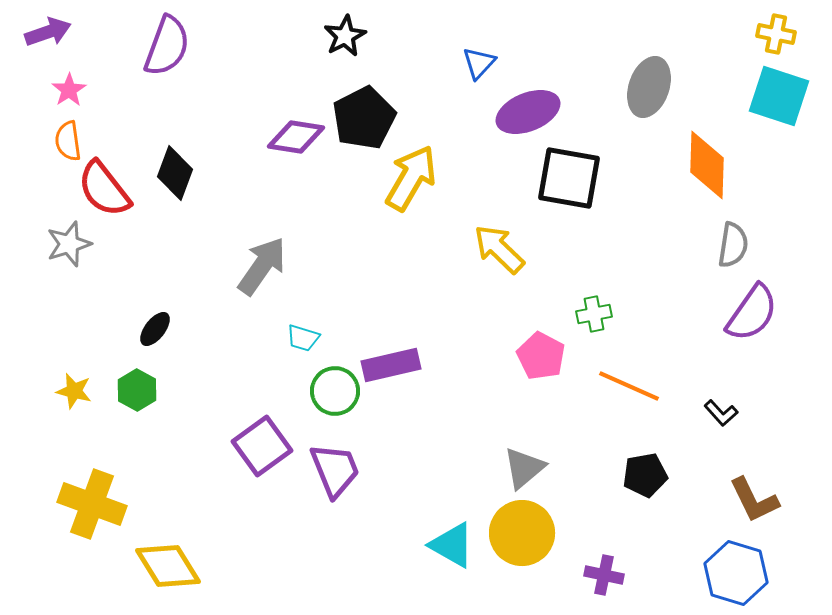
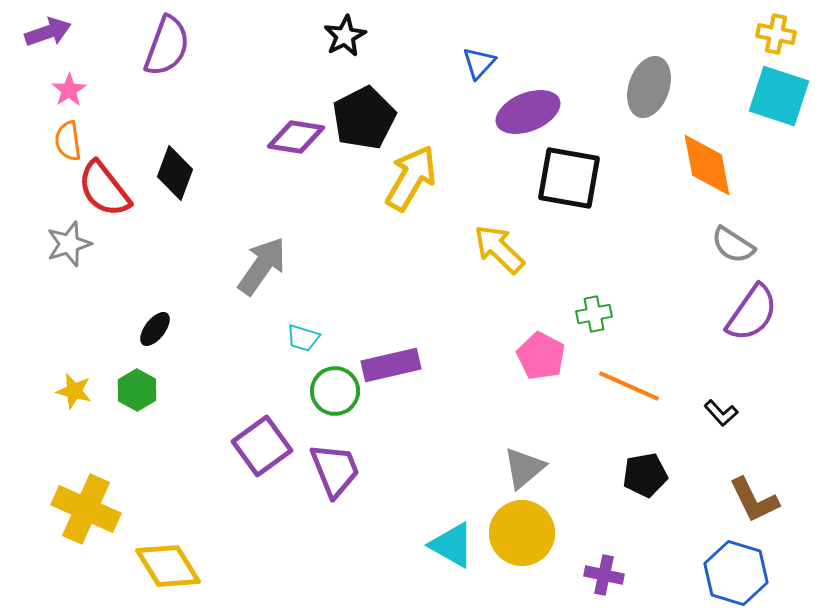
orange diamond at (707, 165): rotated 12 degrees counterclockwise
gray semicircle at (733, 245): rotated 114 degrees clockwise
yellow cross at (92, 504): moved 6 px left, 5 px down; rotated 4 degrees clockwise
